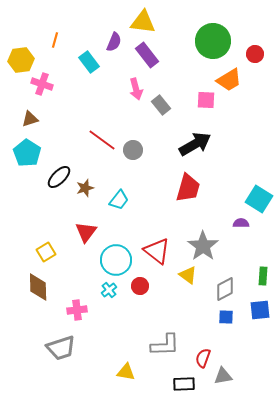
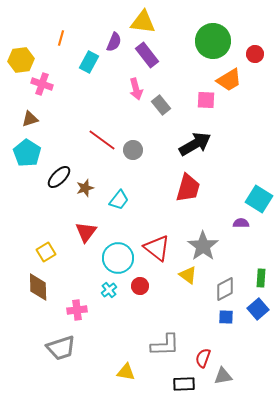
orange line at (55, 40): moved 6 px right, 2 px up
cyan rectangle at (89, 62): rotated 65 degrees clockwise
red triangle at (157, 251): moved 3 px up
cyan circle at (116, 260): moved 2 px right, 2 px up
green rectangle at (263, 276): moved 2 px left, 2 px down
blue square at (260, 310): moved 2 px left, 1 px up; rotated 35 degrees counterclockwise
